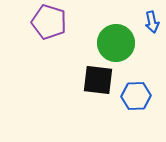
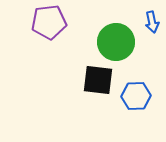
purple pentagon: rotated 24 degrees counterclockwise
green circle: moved 1 px up
